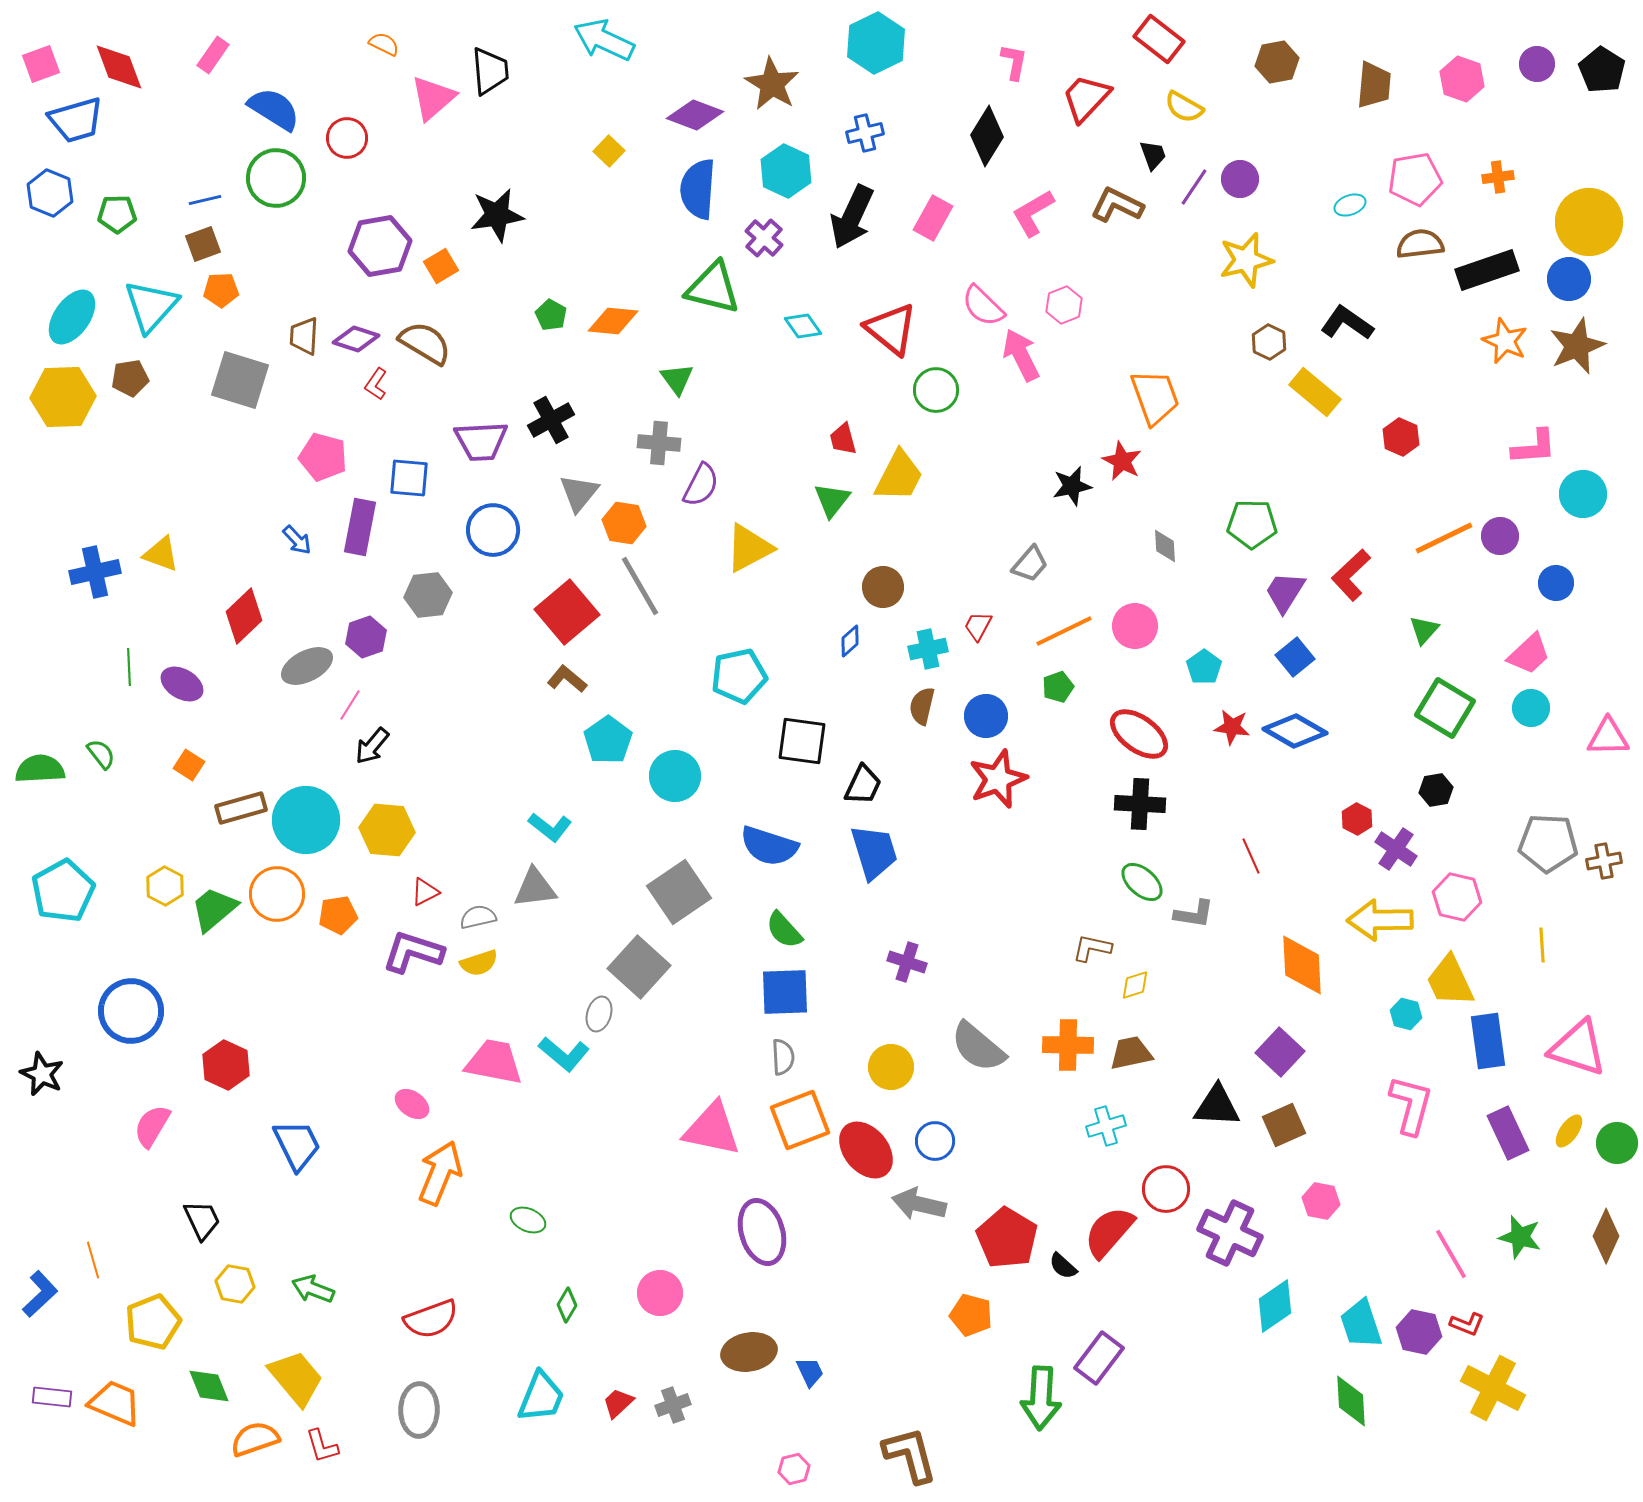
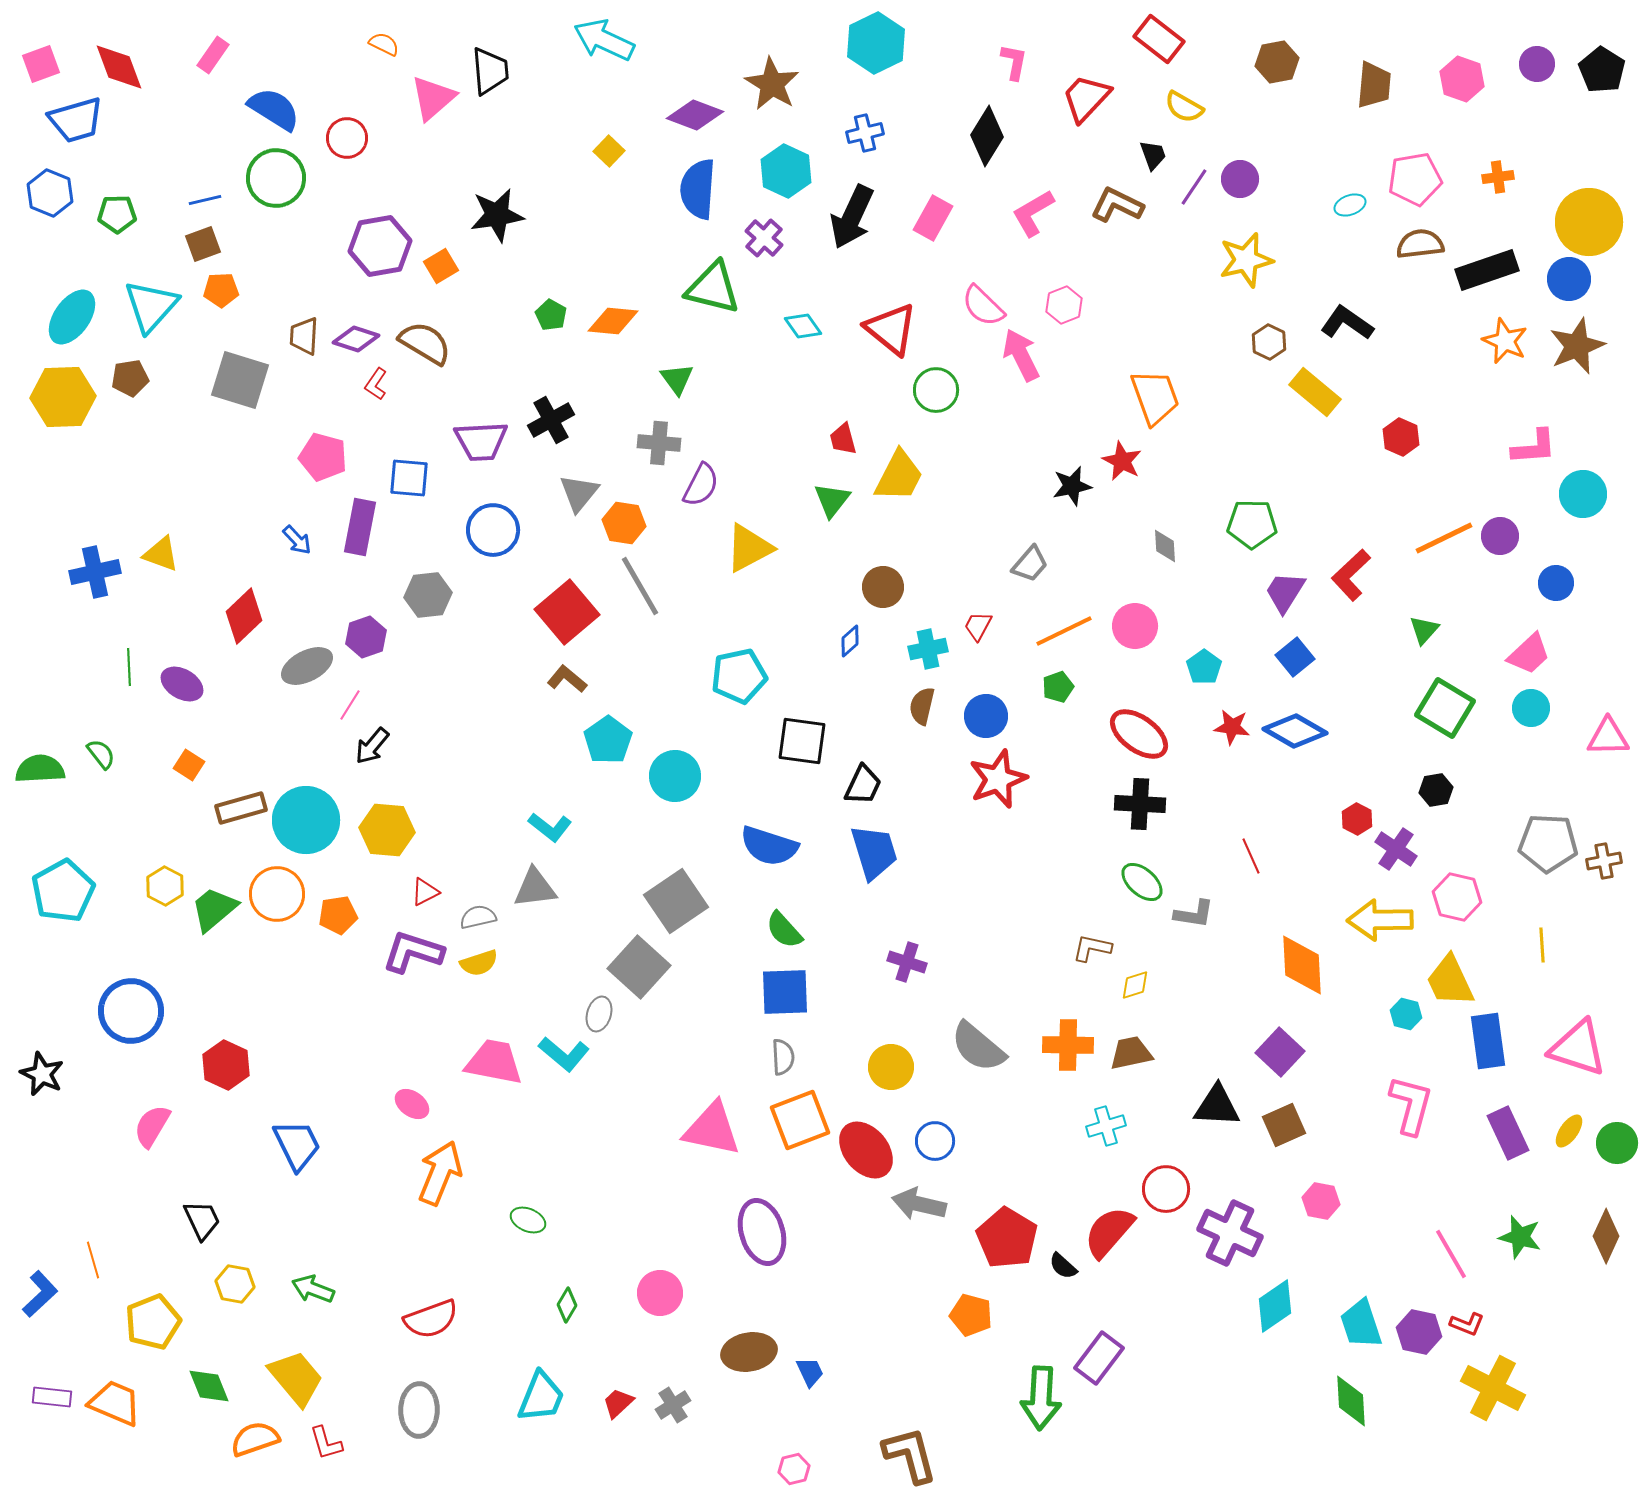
gray square at (679, 892): moved 3 px left, 9 px down
gray cross at (673, 1405): rotated 12 degrees counterclockwise
red L-shape at (322, 1446): moved 4 px right, 3 px up
